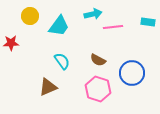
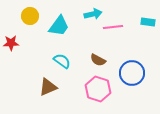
cyan semicircle: rotated 18 degrees counterclockwise
